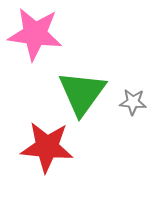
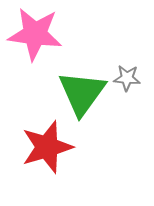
gray star: moved 6 px left, 24 px up
red star: rotated 22 degrees counterclockwise
